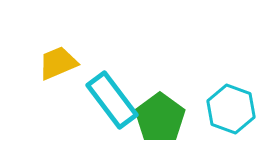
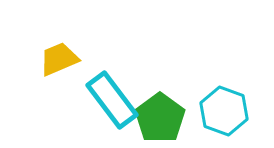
yellow trapezoid: moved 1 px right, 4 px up
cyan hexagon: moved 7 px left, 2 px down
